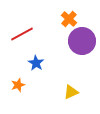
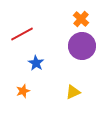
orange cross: moved 12 px right
purple circle: moved 5 px down
orange star: moved 5 px right, 6 px down
yellow triangle: moved 2 px right
